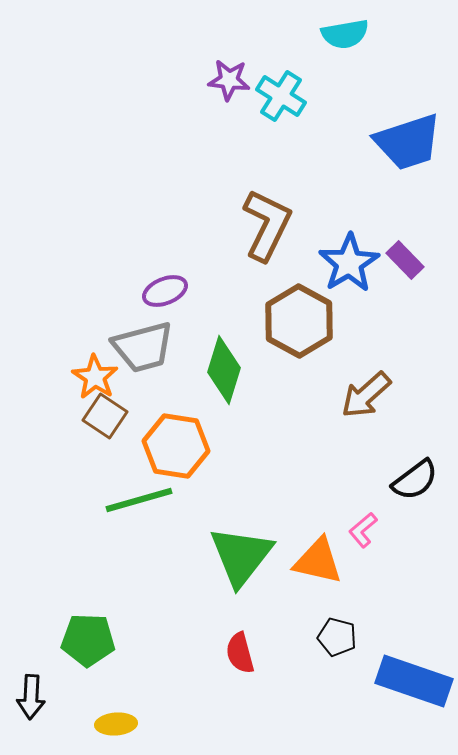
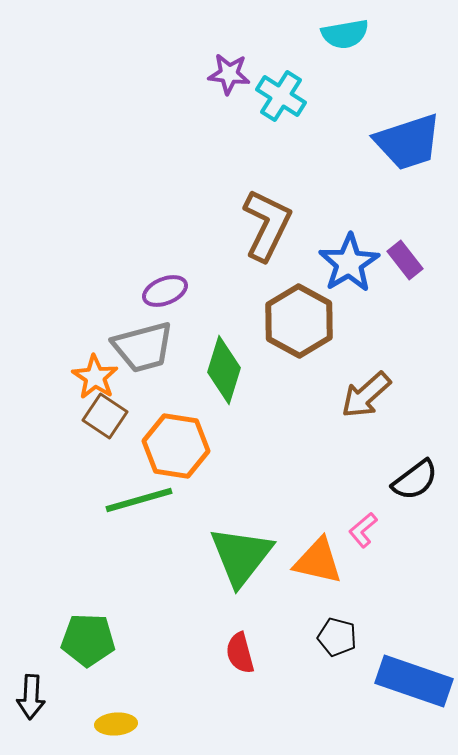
purple star: moved 6 px up
purple rectangle: rotated 6 degrees clockwise
